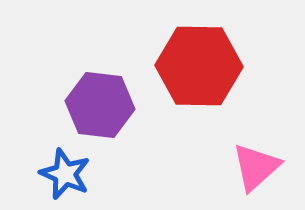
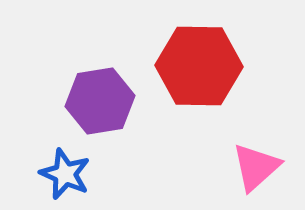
purple hexagon: moved 4 px up; rotated 16 degrees counterclockwise
